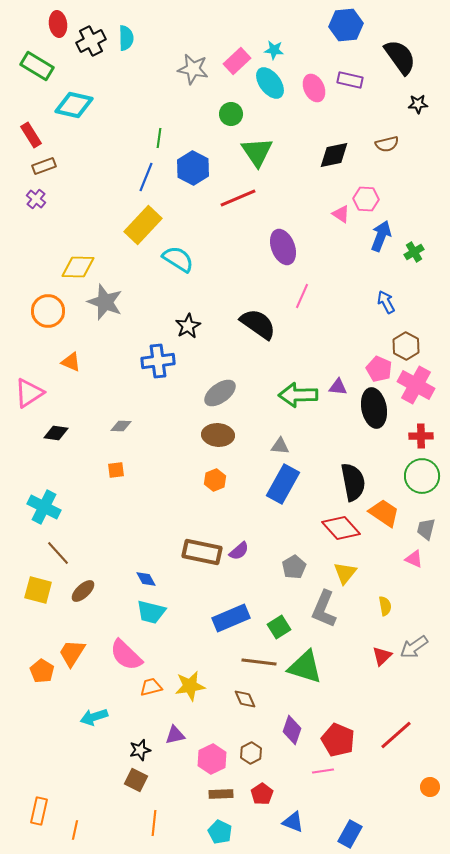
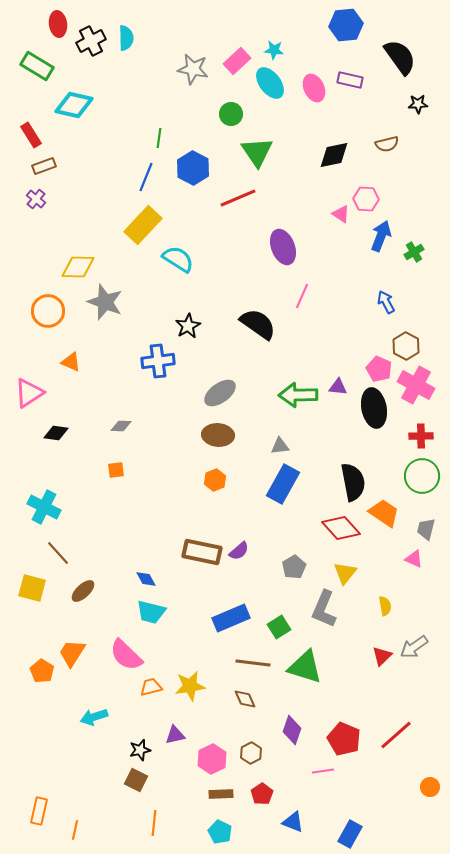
gray triangle at (280, 446): rotated 12 degrees counterclockwise
yellow square at (38, 590): moved 6 px left, 2 px up
brown line at (259, 662): moved 6 px left, 1 px down
red pentagon at (338, 740): moved 6 px right, 1 px up
